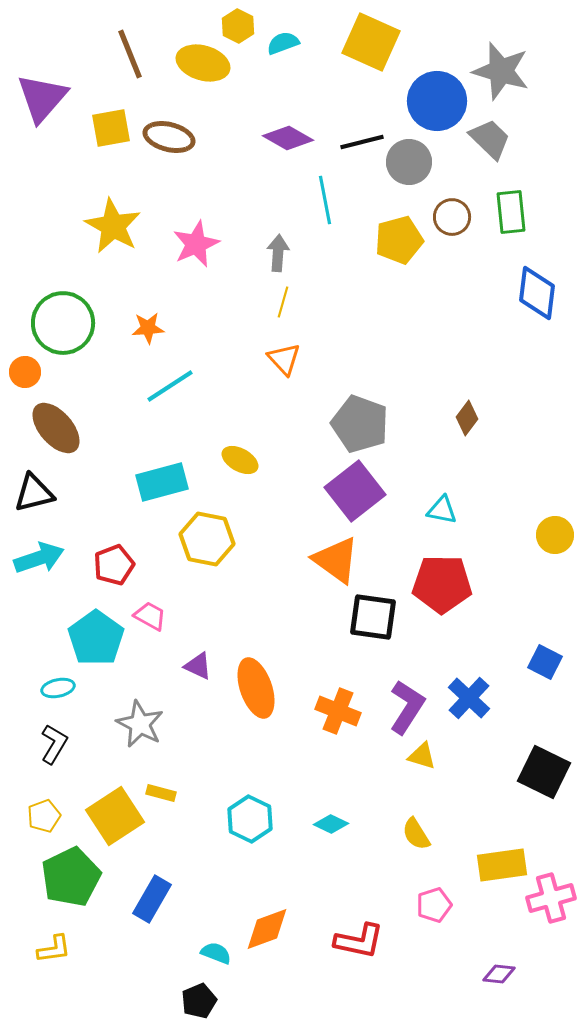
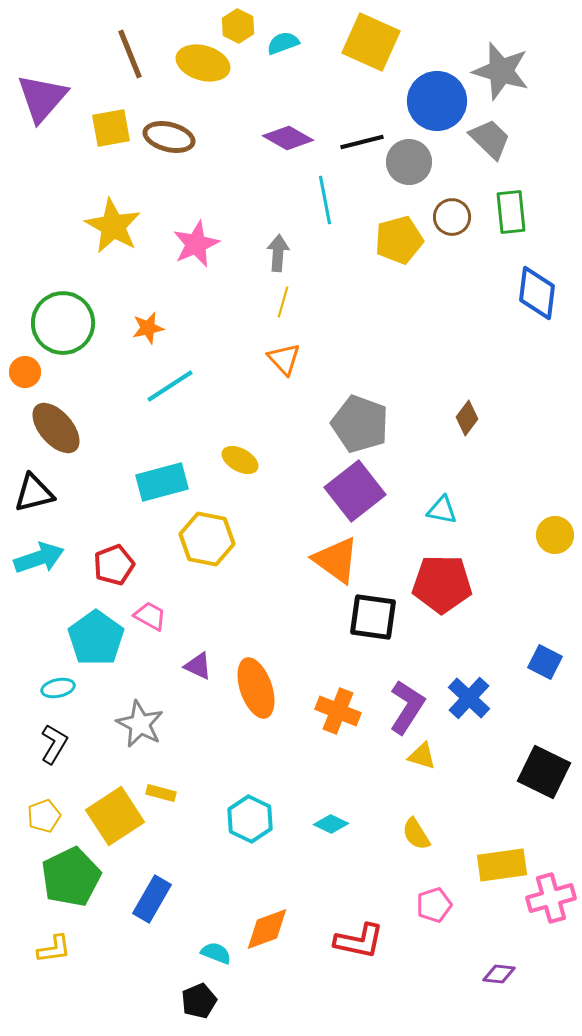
orange star at (148, 328): rotated 8 degrees counterclockwise
